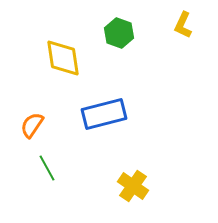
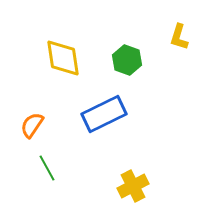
yellow L-shape: moved 4 px left, 12 px down; rotated 8 degrees counterclockwise
green hexagon: moved 8 px right, 27 px down
blue rectangle: rotated 12 degrees counterclockwise
yellow cross: rotated 28 degrees clockwise
